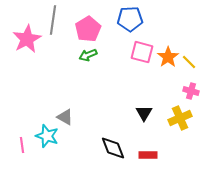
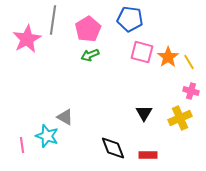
blue pentagon: rotated 10 degrees clockwise
green arrow: moved 2 px right
yellow line: rotated 14 degrees clockwise
